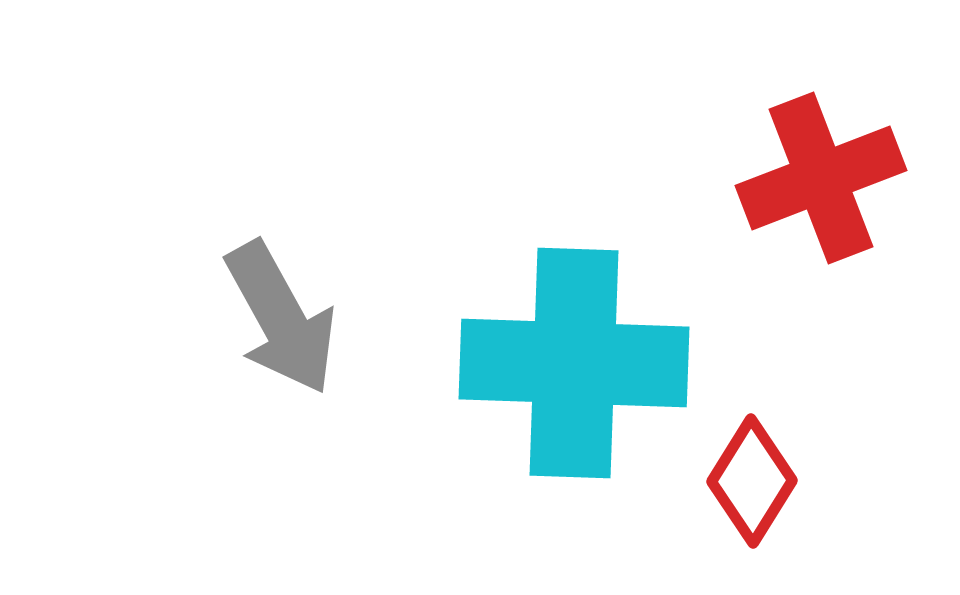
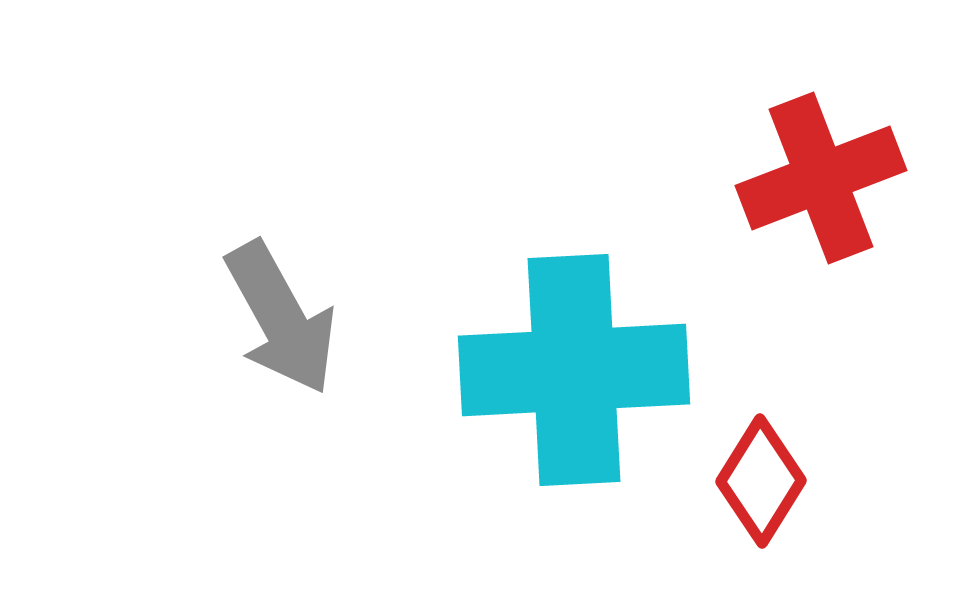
cyan cross: moved 7 px down; rotated 5 degrees counterclockwise
red diamond: moved 9 px right
